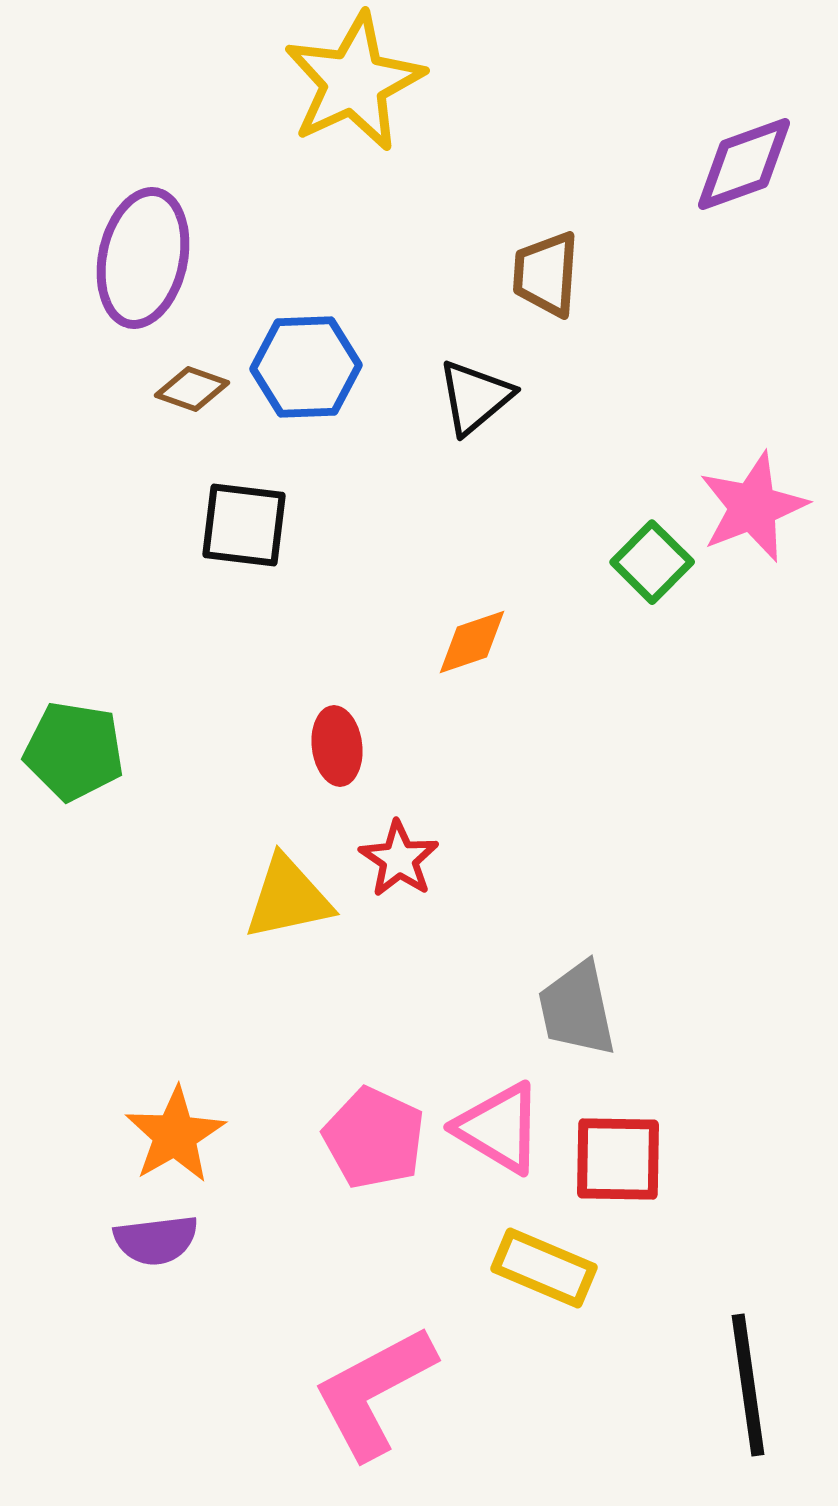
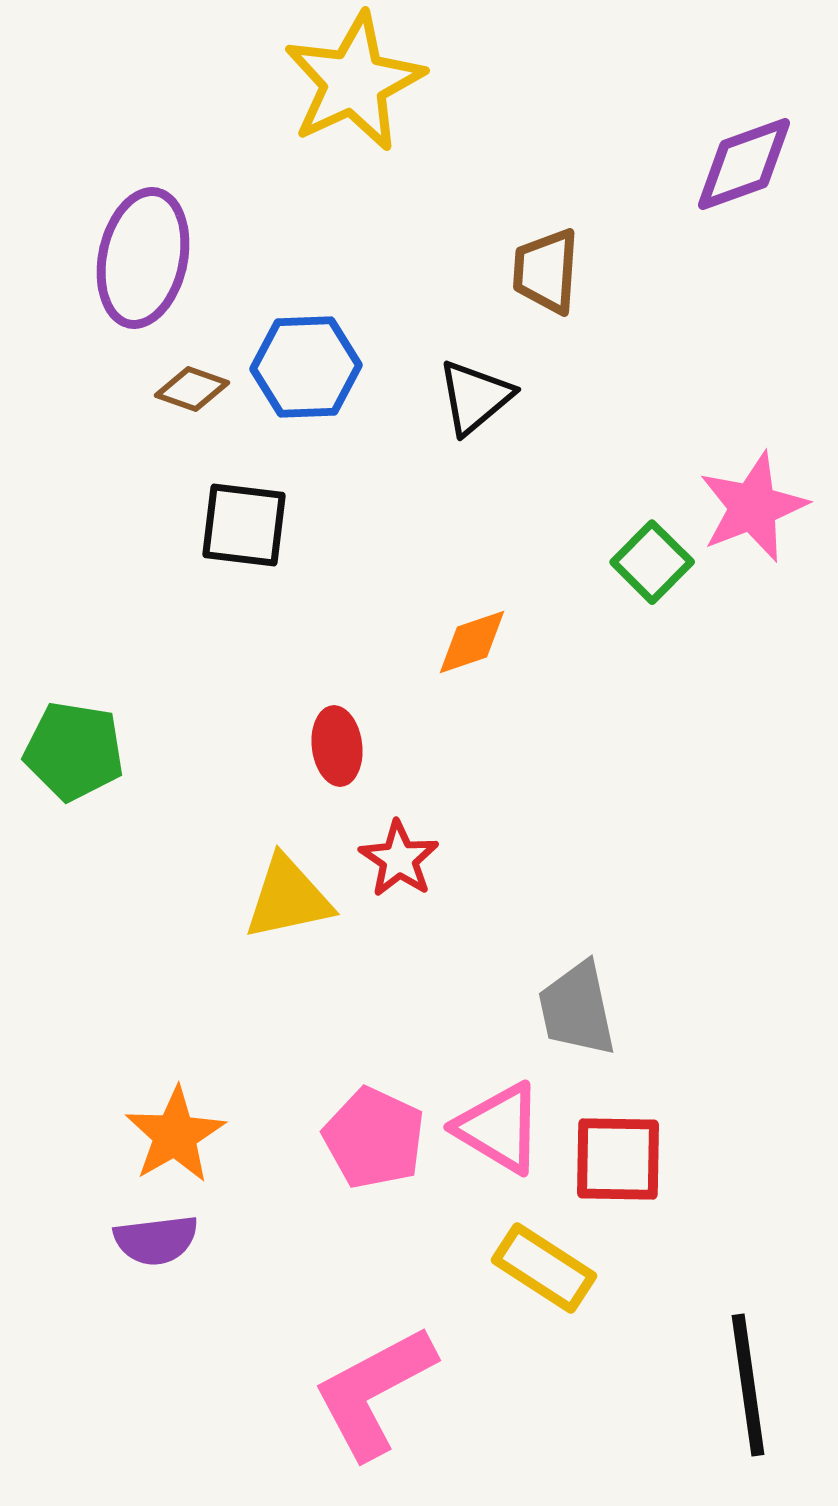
brown trapezoid: moved 3 px up
yellow rectangle: rotated 10 degrees clockwise
